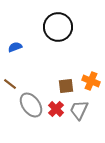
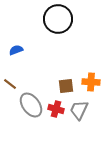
black circle: moved 8 px up
blue semicircle: moved 1 px right, 3 px down
orange cross: moved 1 px down; rotated 18 degrees counterclockwise
red cross: rotated 28 degrees counterclockwise
